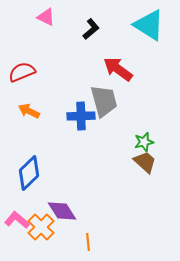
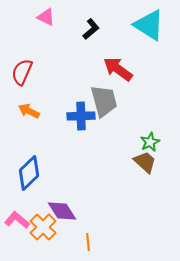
red semicircle: rotated 44 degrees counterclockwise
green star: moved 6 px right; rotated 12 degrees counterclockwise
orange cross: moved 2 px right
